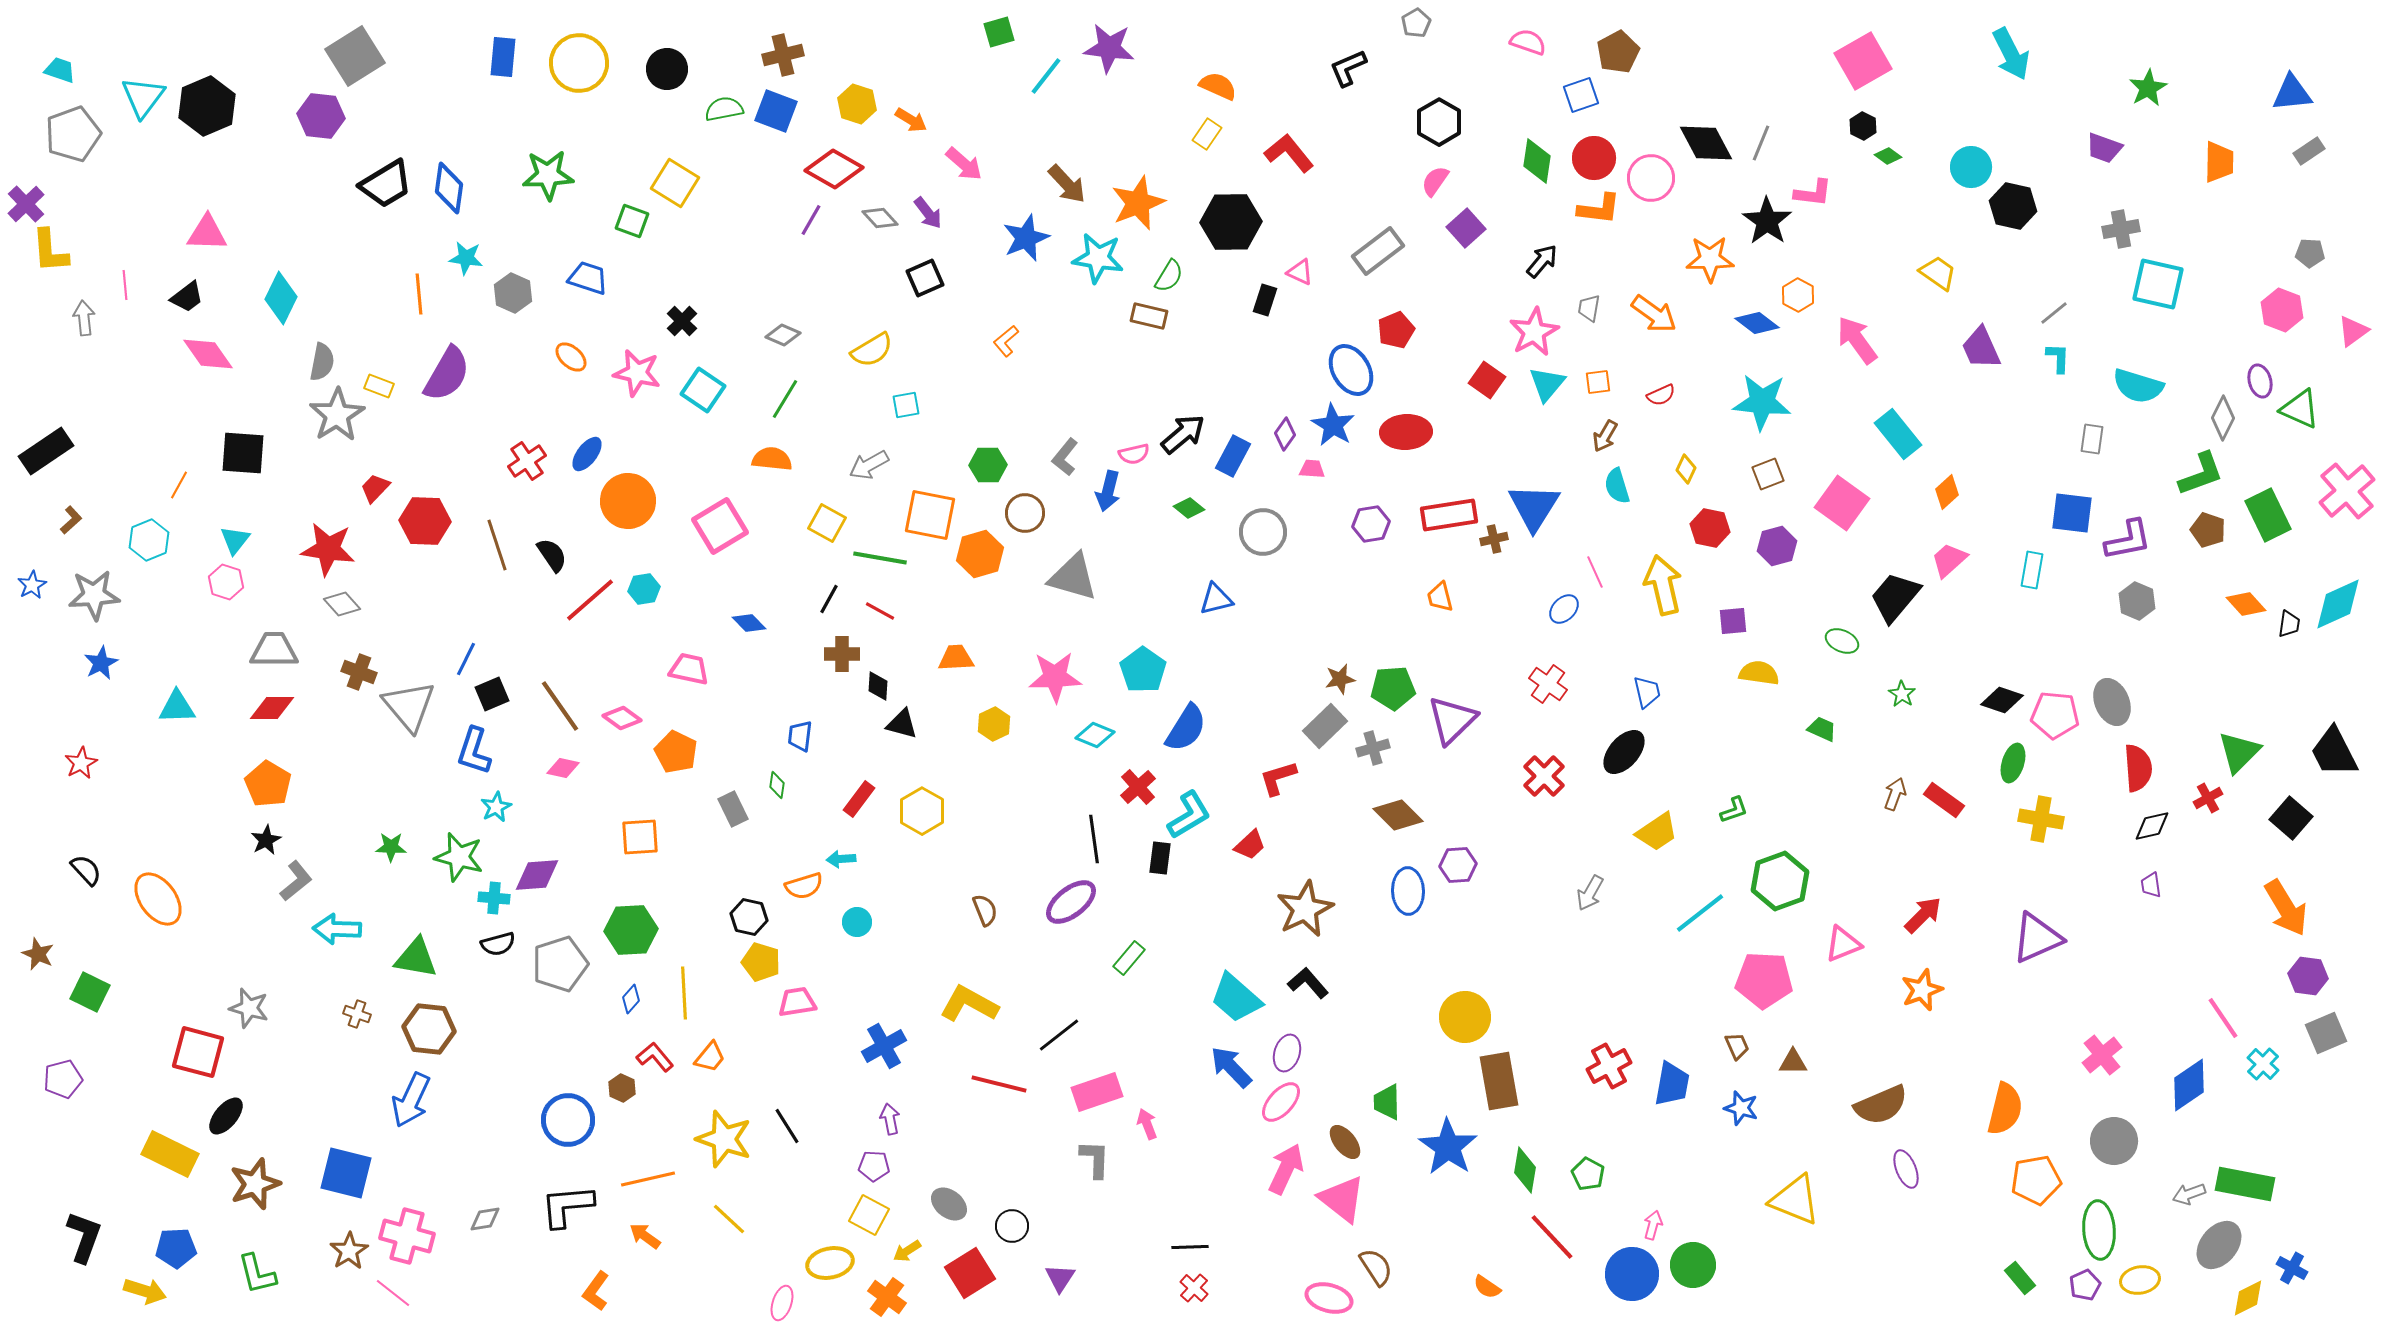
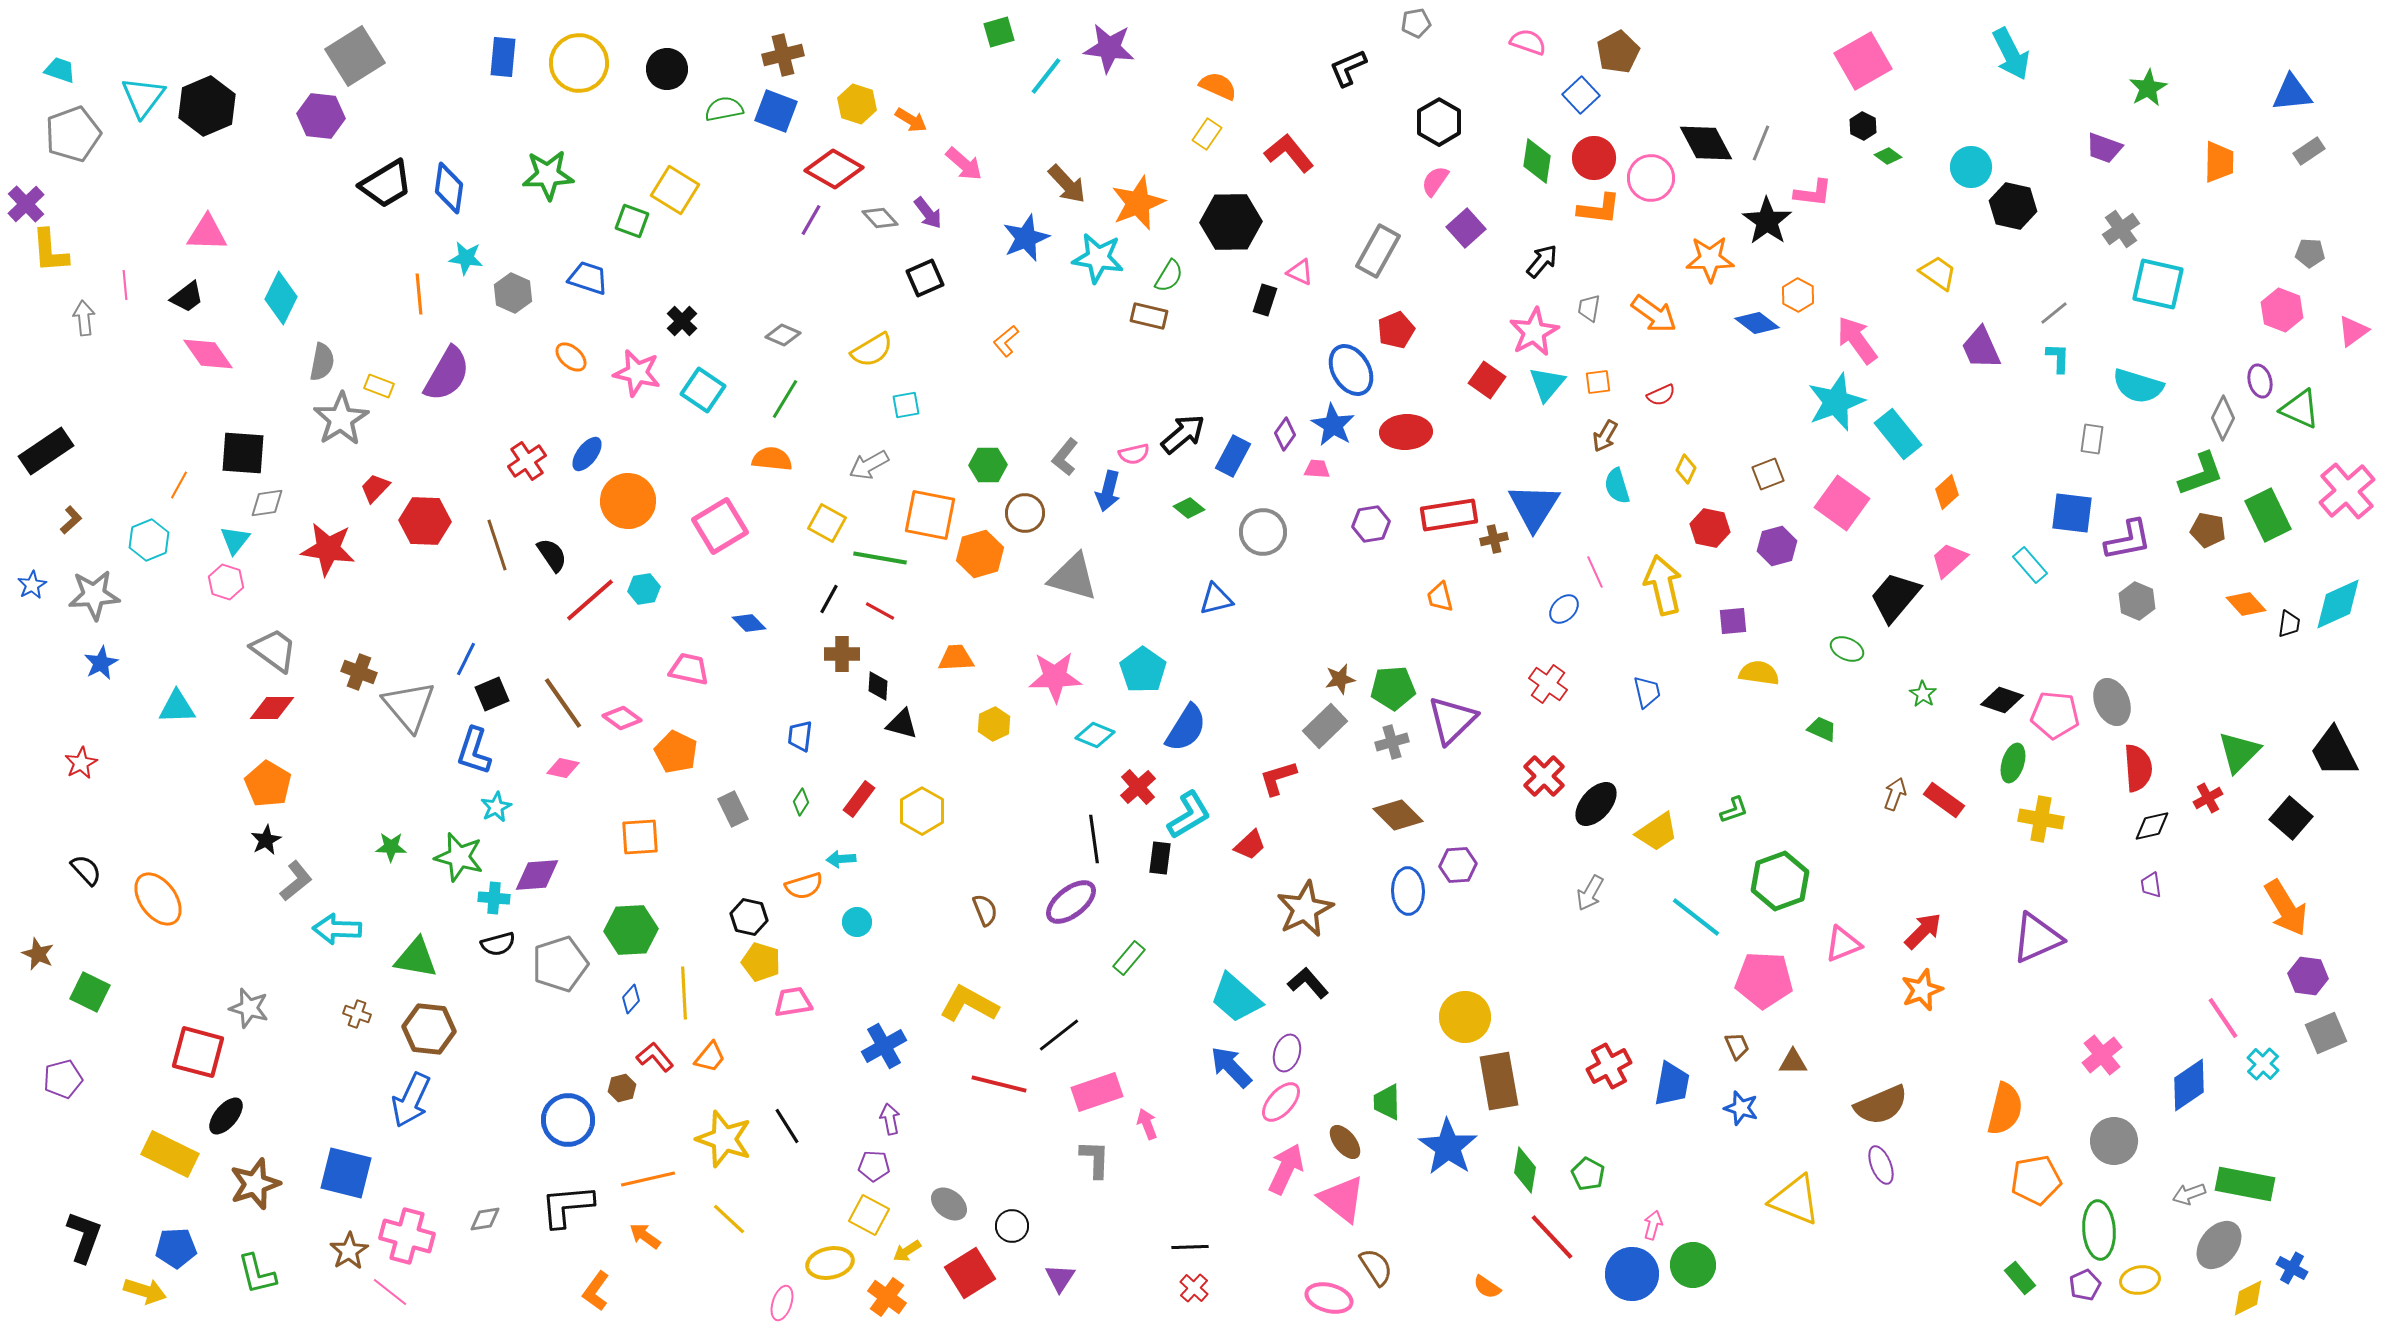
gray pentagon at (1416, 23): rotated 20 degrees clockwise
blue square at (1581, 95): rotated 24 degrees counterclockwise
yellow square at (675, 183): moved 7 px down
gray cross at (2121, 229): rotated 24 degrees counterclockwise
gray rectangle at (1378, 251): rotated 24 degrees counterclockwise
cyan star at (1762, 402): moved 74 px right; rotated 26 degrees counterclockwise
gray star at (337, 415): moved 4 px right, 4 px down
pink trapezoid at (1312, 469): moved 5 px right
brown pentagon at (2208, 530): rotated 8 degrees counterclockwise
cyan rectangle at (2032, 570): moved 2 px left, 5 px up; rotated 51 degrees counterclockwise
gray diamond at (342, 604): moved 75 px left, 101 px up; rotated 57 degrees counterclockwise
green ellipse at (1842, 641): moved 5 px right, 8 px down
gray trapezoid at (274, 650): rotated 36 degrees clockwise
green star at (1902, 694): moved 21 px right
brown line at (560, 706): moved 3 px right, 3 px up
gray cross at (1373, 748): moved 19 px right, 6 px up
black ellipse at (1624, 752): moved 28 px left, 52 px down
green diamond at (777, 785): moved 24 px right, 17 px down; rotated 24 degrees clockwise
cyan line at (1700, 913): moved 4 px left, 4 px down; rotated 76 degrees clockwise
red arrow at (1923, 915): moved 16 px down
pink trapezoid at (797, 1002): moved 4 px left
brown hexagon at (622, 1088): rotated 20 degrees clockwise
purple ellipse at (1906, 1169): moved 25 px left, 4 px up
pink line at (393, 1293): moved 3 px left, 1 px up
